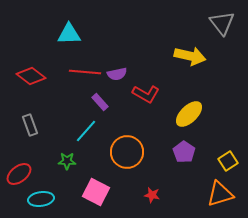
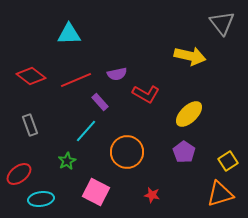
red line: moved 9 px left, 8 px down; rotated 28 degrees counterclockwise
green star: rotated 30 degrees counterclockwise
